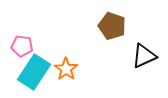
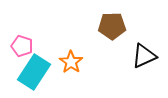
brown pentagon: rotated 20 degrees counterclockwise
pink pentagon: rotated 10 degrees clockwise
orange star: moved 5 px right, 7 px up
